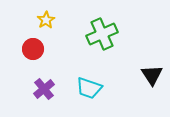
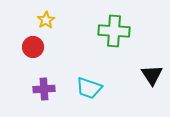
green cross: moved 12 px right, 3 px up; rotated 28 degrees clockwise
red circle: moved 2 px up
purple cross: rotated 35 degrees clockwise
